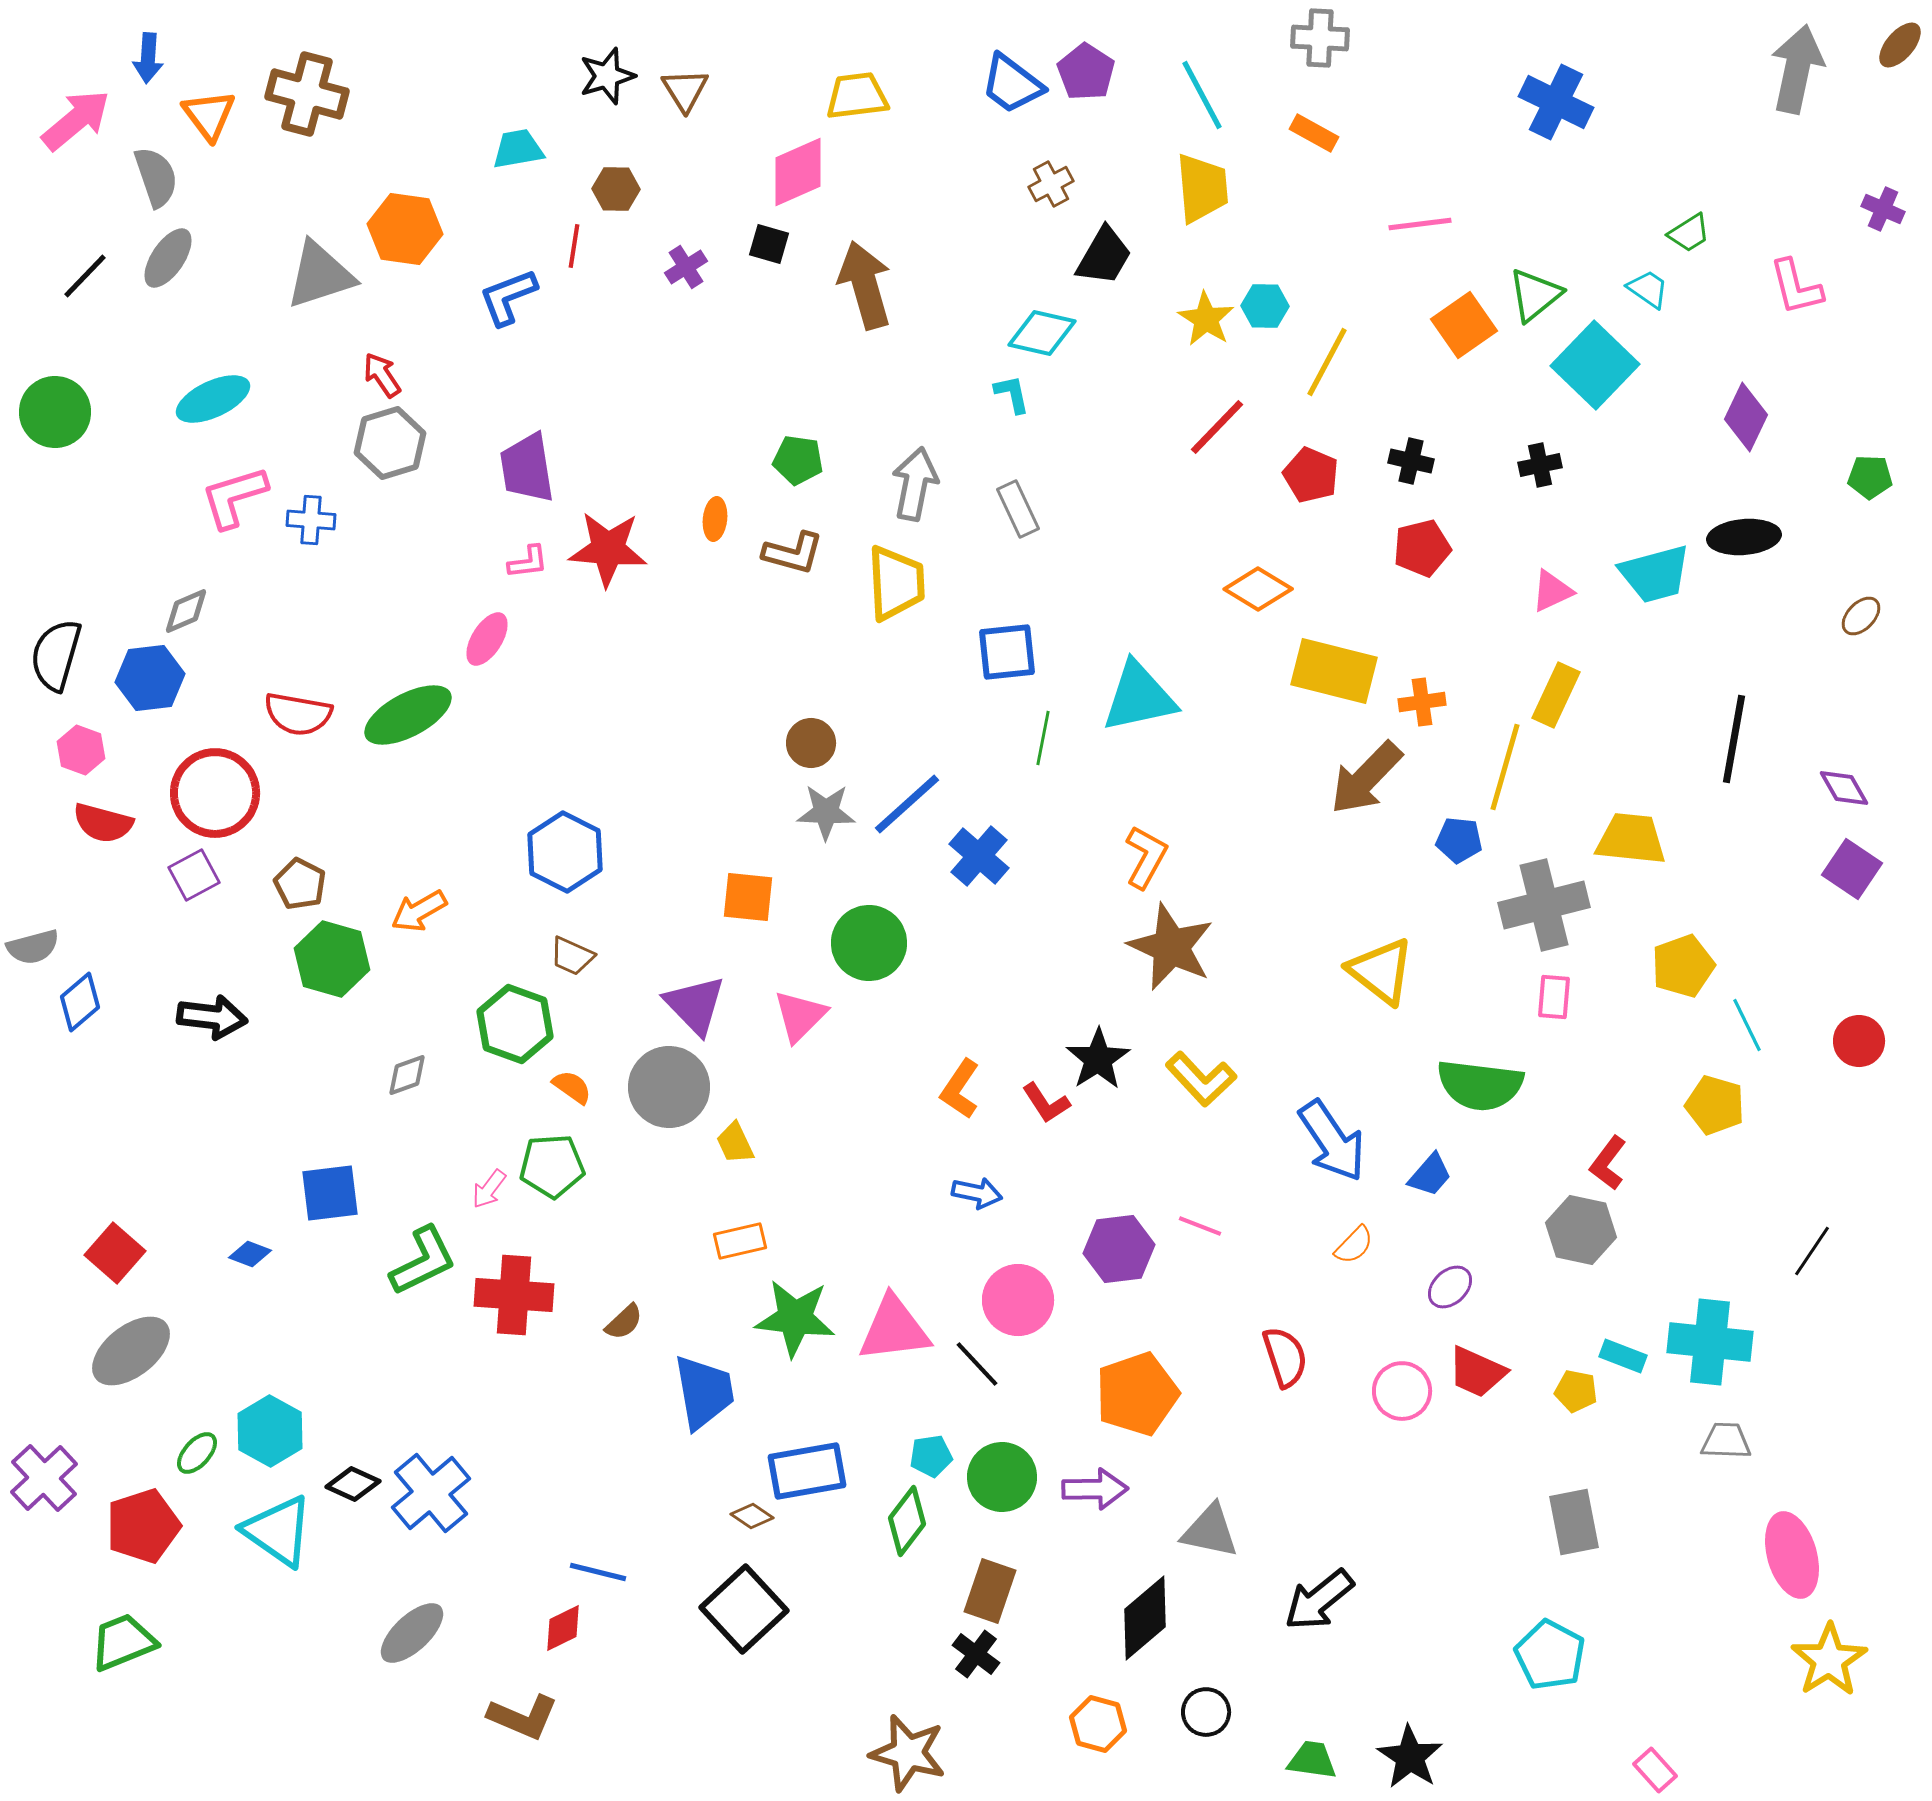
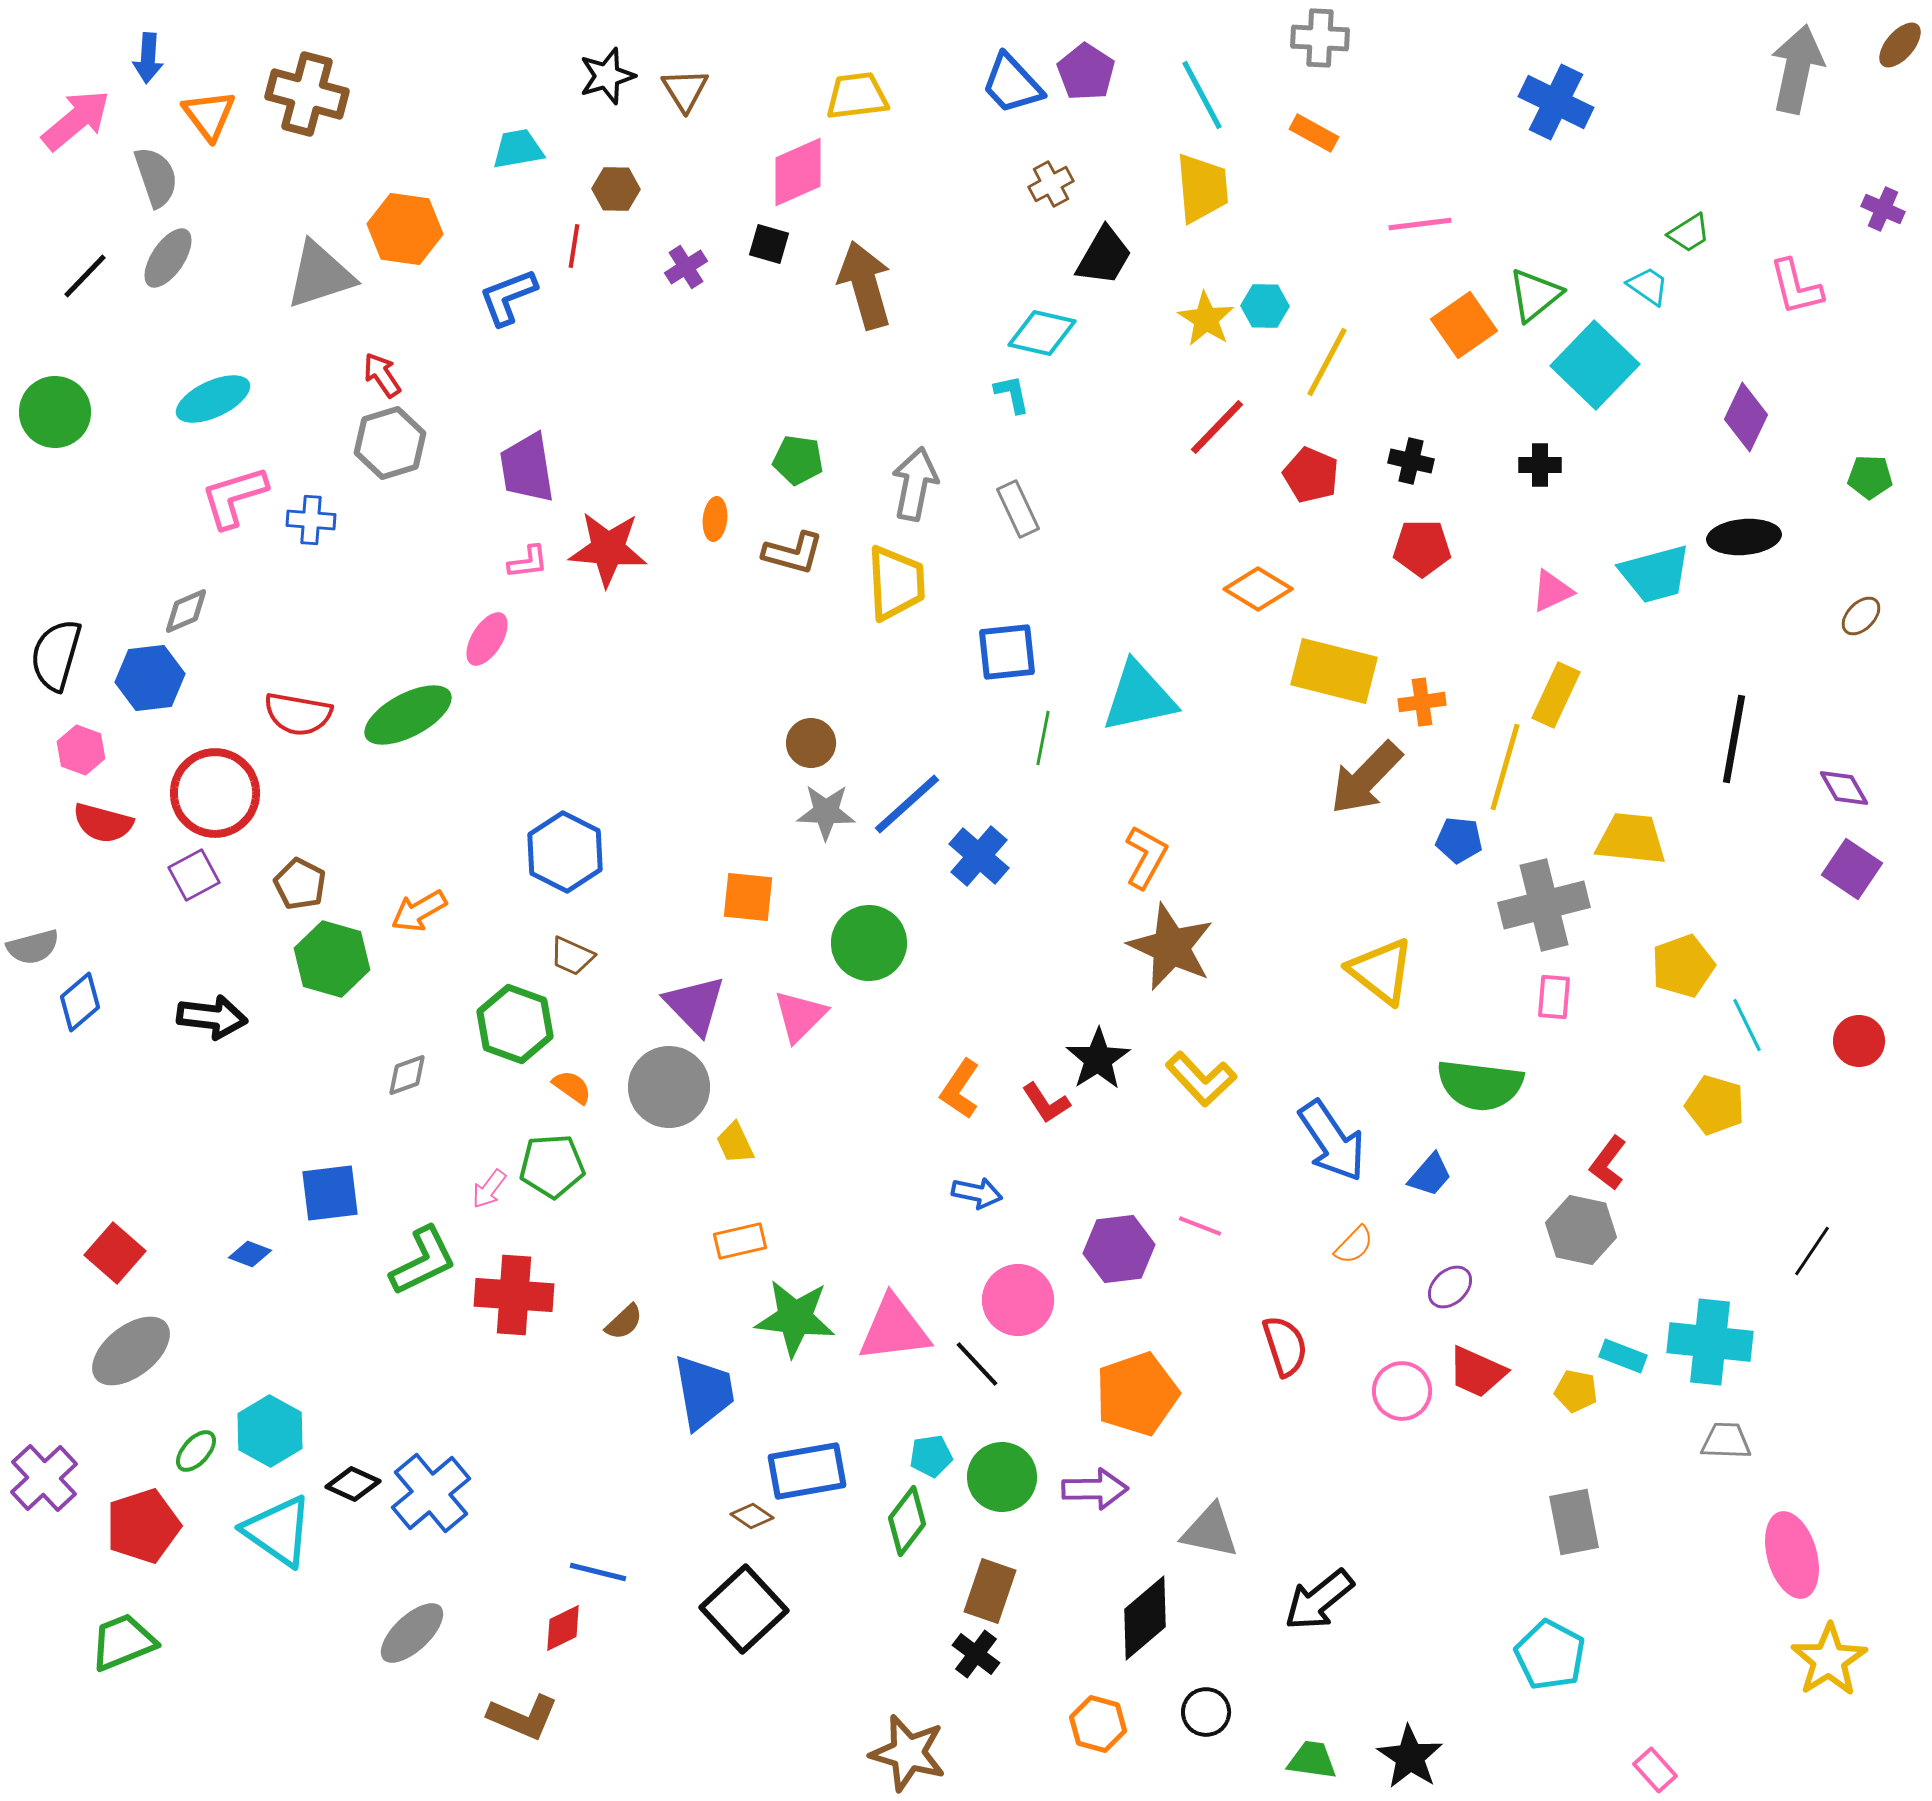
blue trapezoid at (1012, 84): rotated 10 degrees clockwise
cyan trapezoid at (1648, 289): moved 3 px up
black cross at (1540, 465): rotated 12 degrees clockwise
red pentagon at (1422, 548): rotated 14 degrees clockwise
red semicircle at (1285, 1357): moved 11 px up
green ellipse at (197, 1453): moved 1 px left, 2 px up
